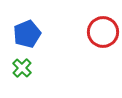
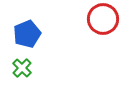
red circle: moved 13 px up
